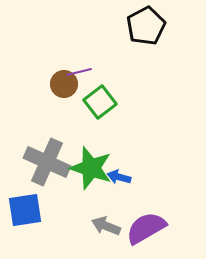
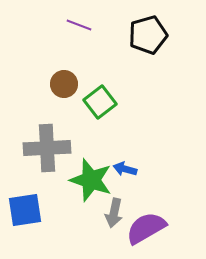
black pentagon: moved 2 px right, 9 px down; rotated 12 degrees clockwise
purple line: moved 47 px up; rotated 35 degrees clockwise
gray cross: moved 14 px up; rotated 27 degrees counterclockwise
green star: moved 12 px down
blue arrow: moved 6 px right, 8 px up
gray arrow: moved 8 px right, 13 px up; rotated 100 degrees counterclockwise
